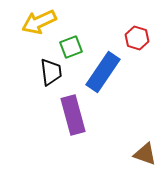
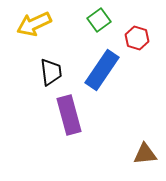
yellow arrow: moved 5 px left, 2 px down
green square: moved 28 px right, 27 px up; rotated 15 degrees counterclockwise
blue rectangle: moved 1 px left, 2 px up
purple rectangle: moved 4 px left
brown triangle: rotated 25 degrees counterclockwise
